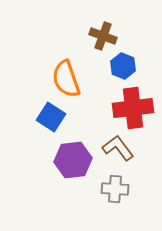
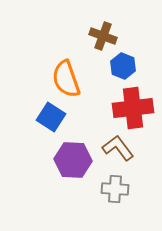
purple hexagon: rotated 9 degrees clockwise
